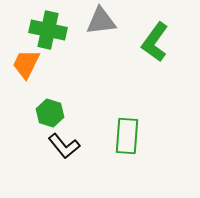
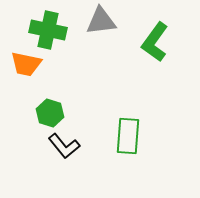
orange trapezoid: rotated 104 degrees counterclockwise
green rectangle: moved 1 px right
